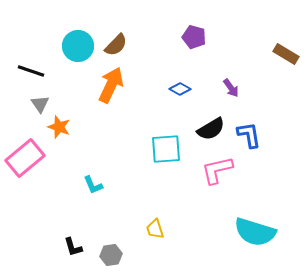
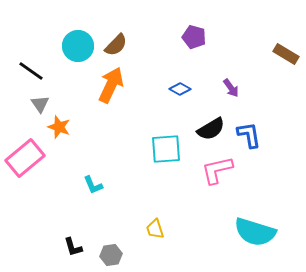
black line: rotated 16 degrees clockwise
